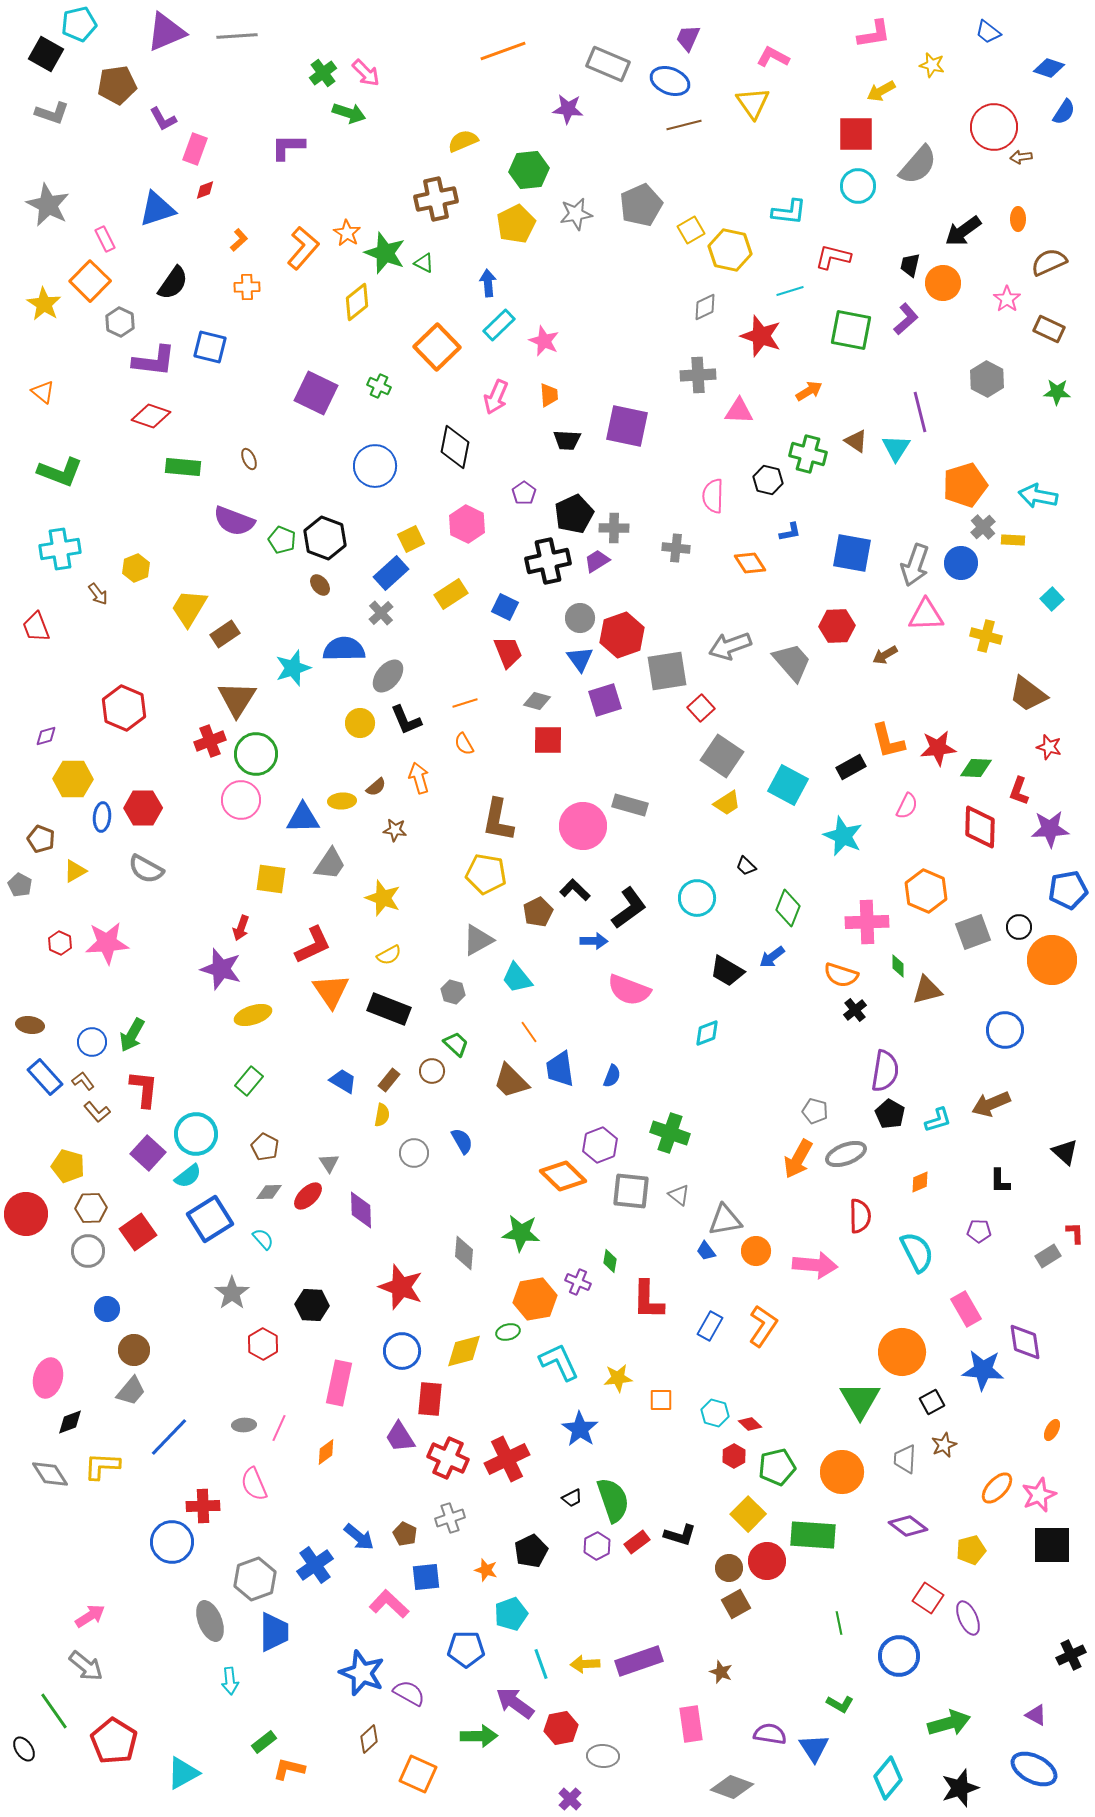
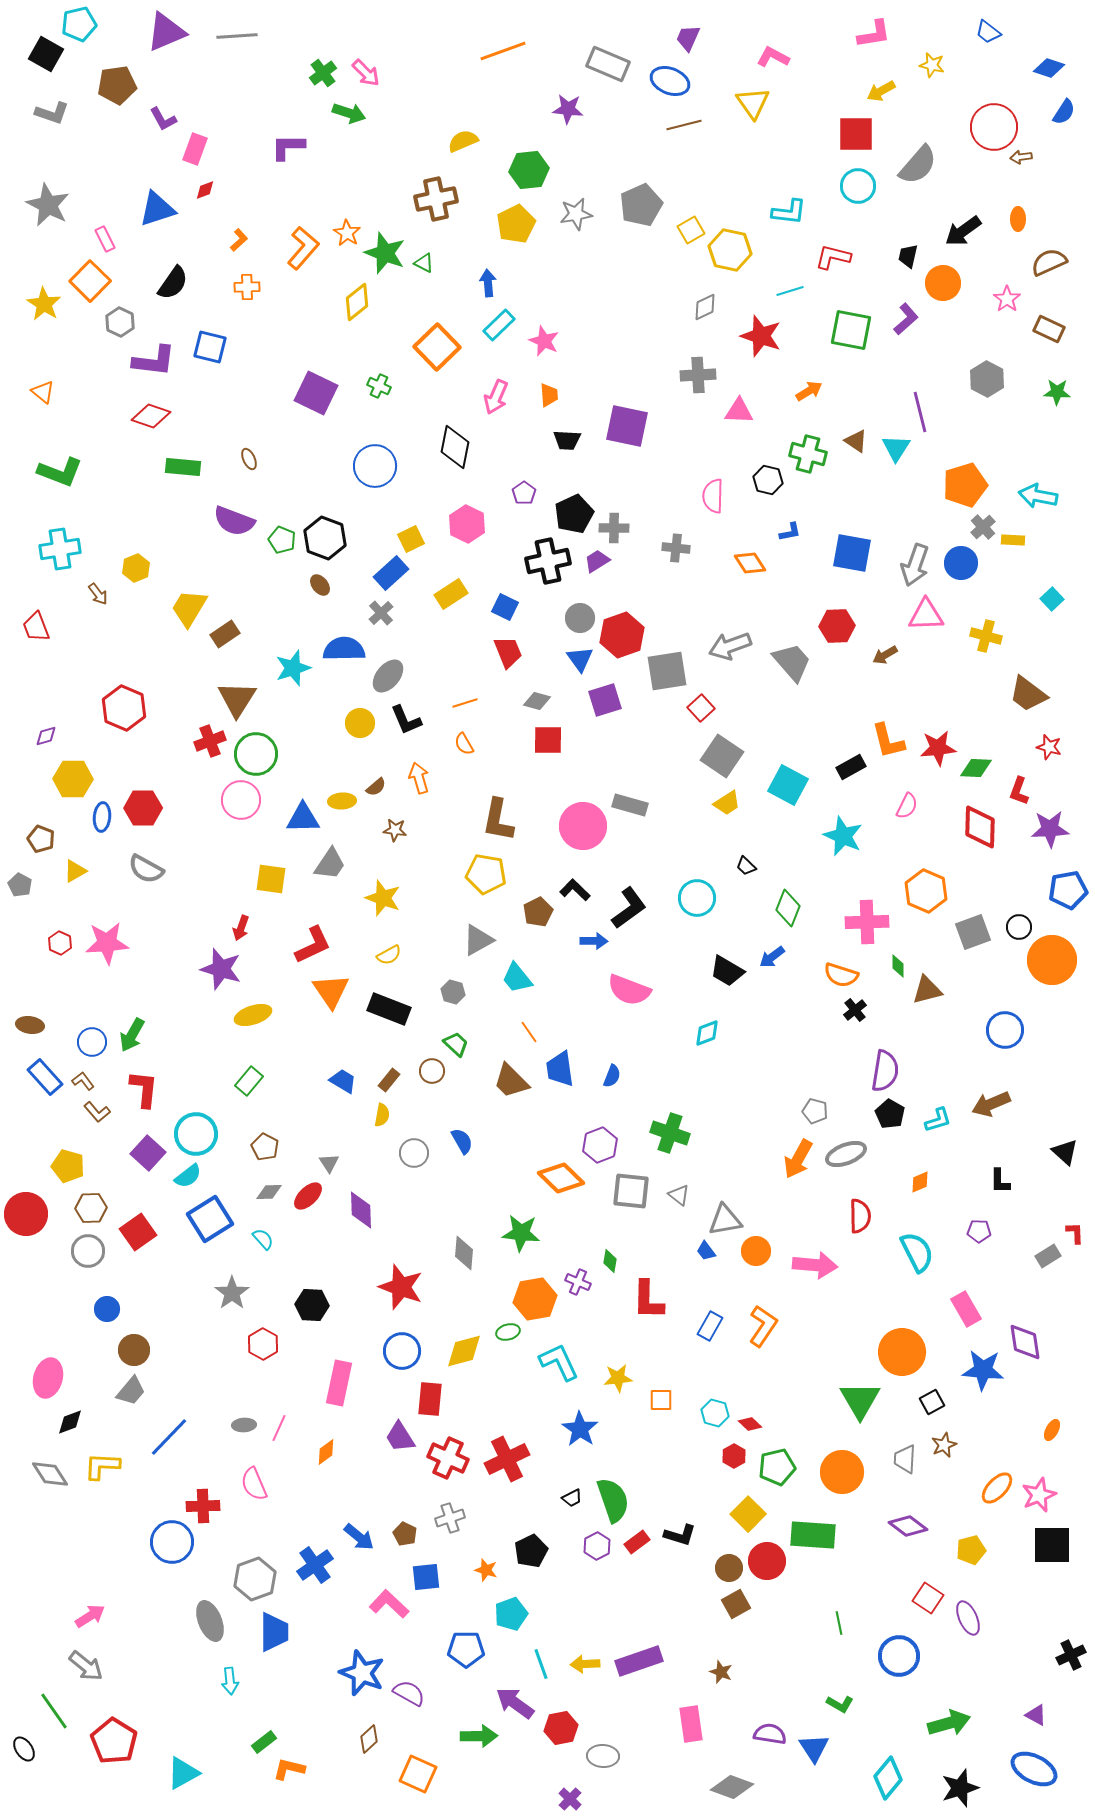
black trapezoid at (910, 265): moved 2 px left, 9 px up
orange diamond at (563, 1176): moved 2 px left, 2 px down
